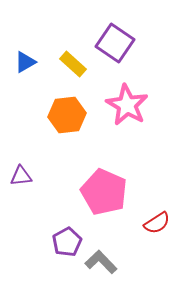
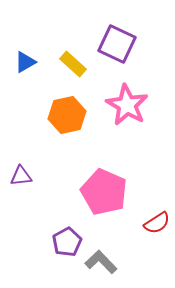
purple square: moved 2 px right, 1 px down; rotated 9 degrees counterclockwise
orange hexagon: rotated 6 degrees counterclockwise
